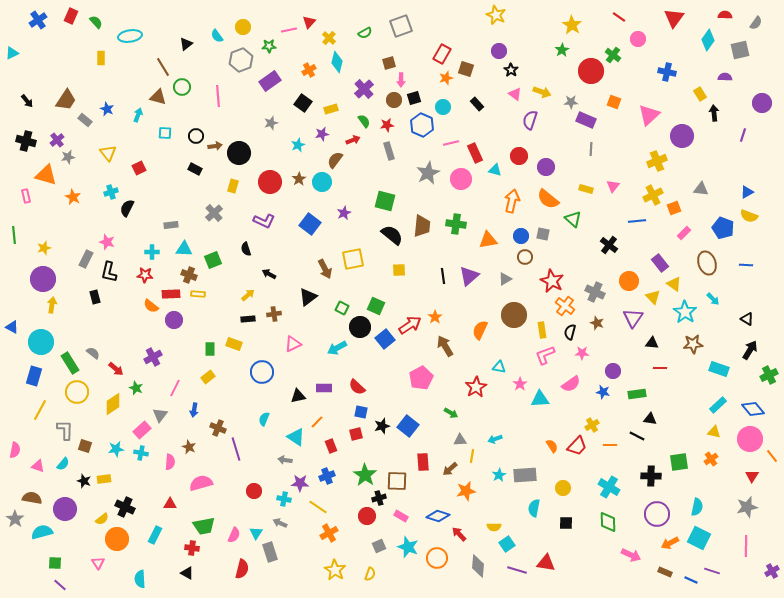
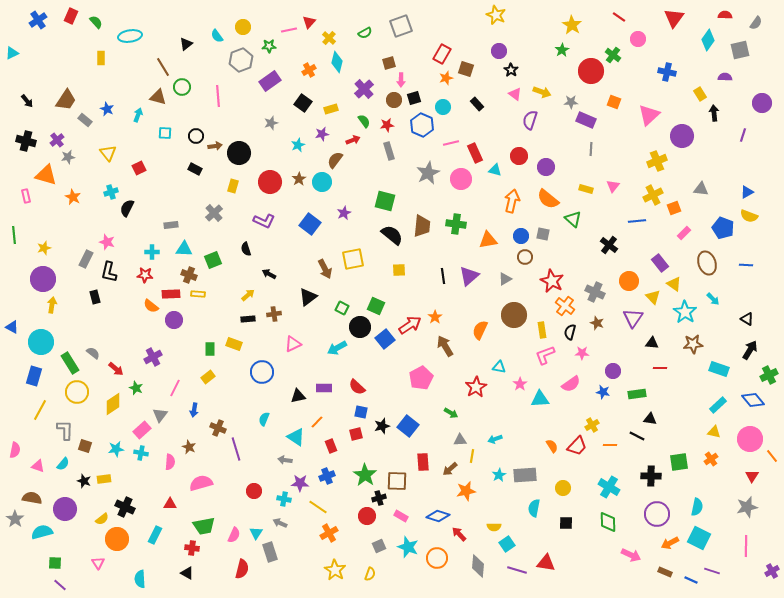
blue diamond at (753, 409): moved 9 px up
